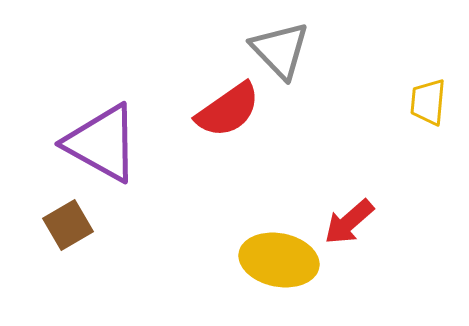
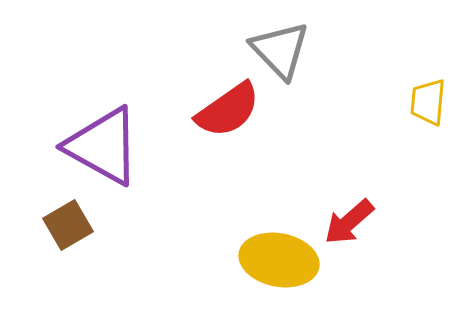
purple triangle: moved 1 px right, 3 px down
